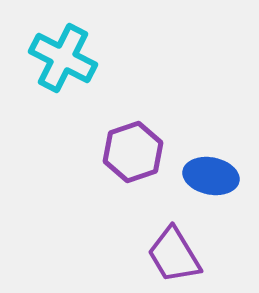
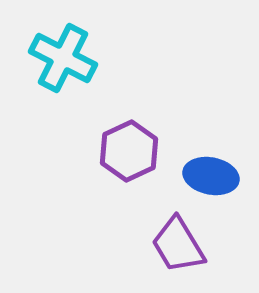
purple hexagon: moved 4 px left, 1 px up; rotated 6 degrees counterclockwise
purple trapezoid: moved 4 px right, 10 px up
